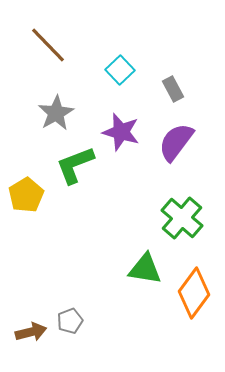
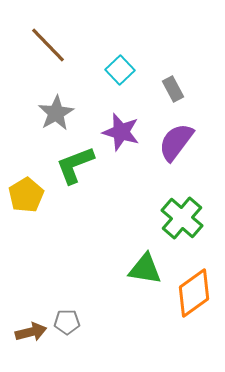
orange diamond: rotated 18 degrees clockwise
gray pentagon: moved 3 px left, 1 px down; rotated 20 degrees clockwise
